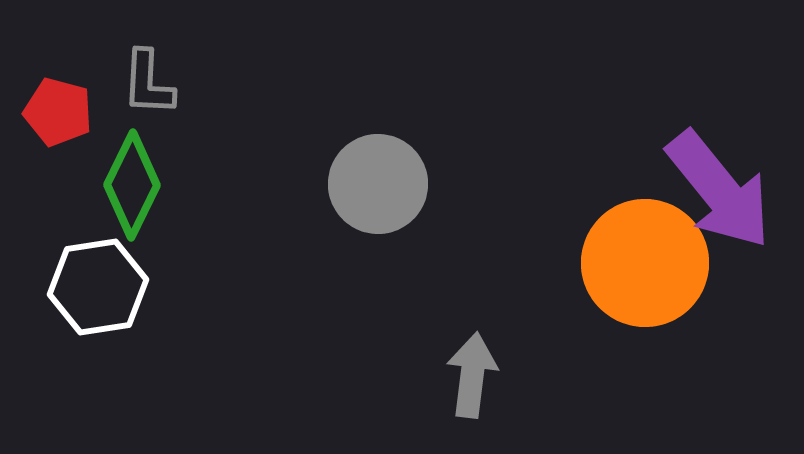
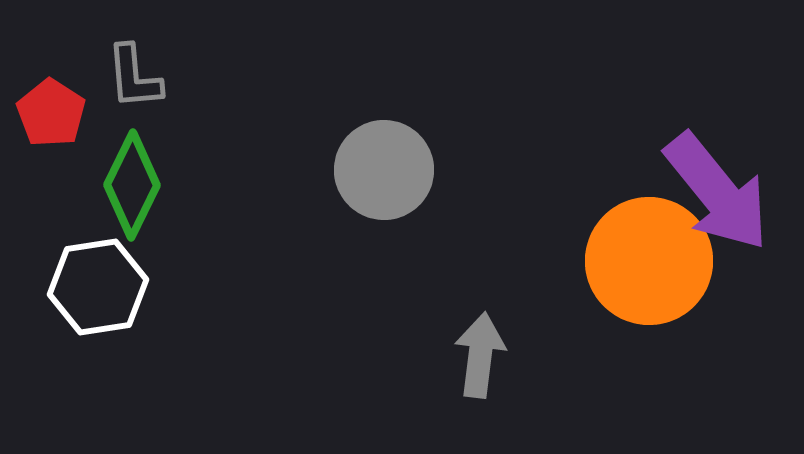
gray L-shape: moved 14 px left, 6 px up; rotated 8 degrees counterclockwise
red pentagon: moved 7 px left, 1 px down; rotated 18 degrees clockwise
gray circle: moved 6 px right, 14 px up
purple arrow: moved 2 px left, 2 px down
orange circle: moved 4 px right, 2 px up
gray arrow: moved 8 px right, 20 px up
